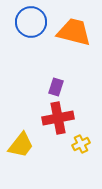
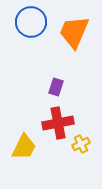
orange trapezoid: rotated 81 degrees counterclockwise
red cross: moved 5 px down
yellow trapezoid: moved 3 px right, 2 px down; rotated 12 degrees counterclockwise
